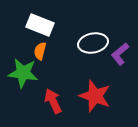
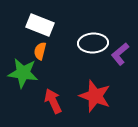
white ellipse: rotated 8 degrees clockwise
